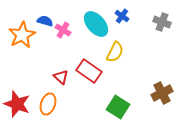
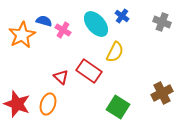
blue semicircle: moved 1 px left
